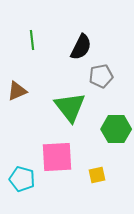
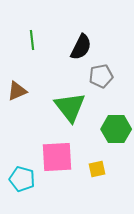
yellow square: moved 6 px up
